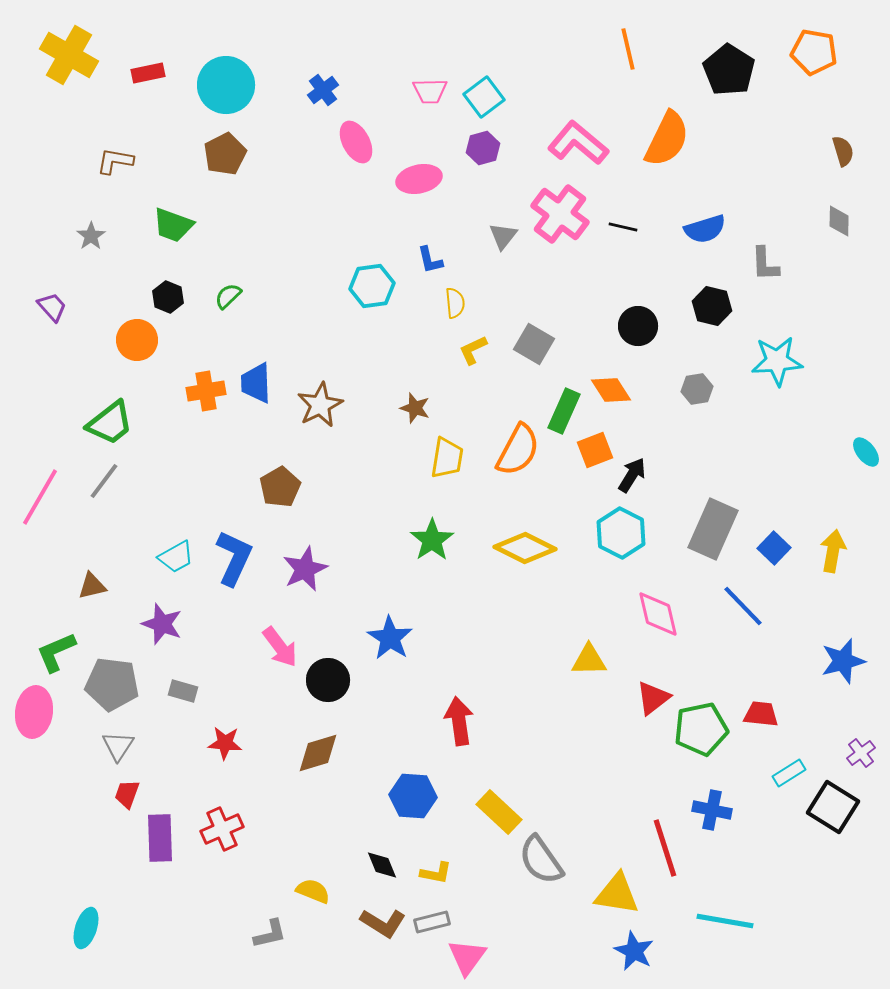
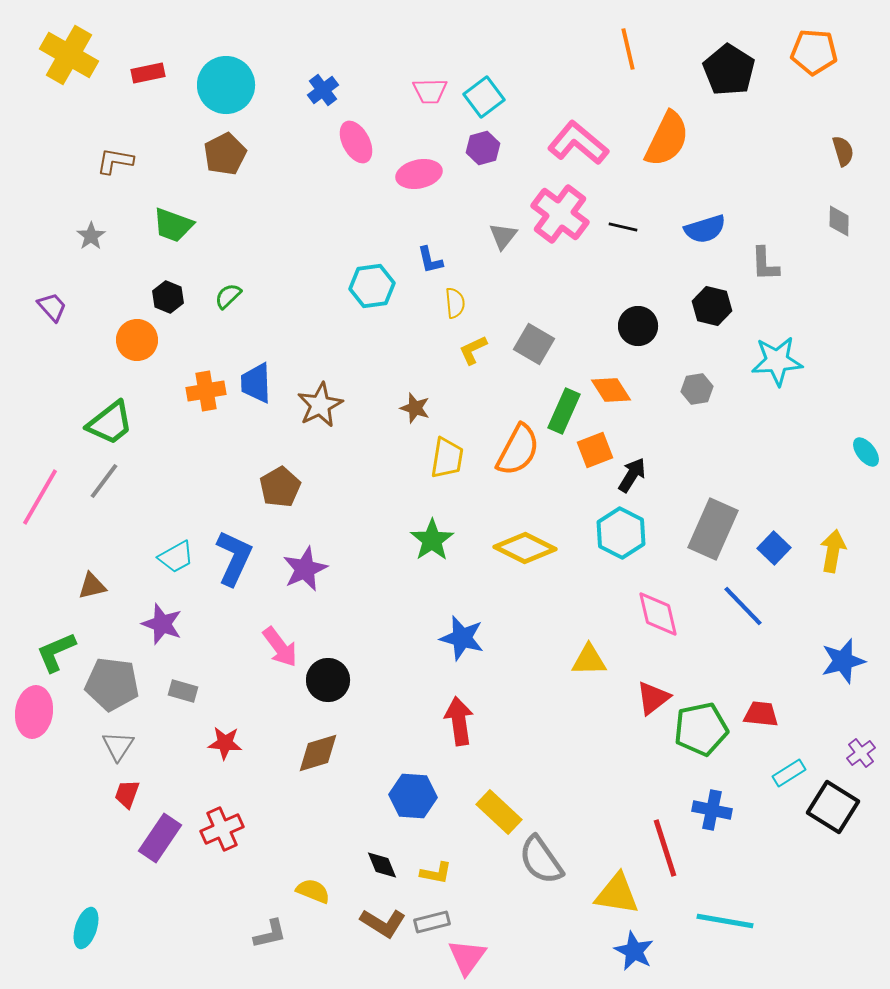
orange pentagon at (814, 52): rotated 6 degrees counterclockwise
pink ellipse at (419, 179): moved 5 px up
blue star at (390, 638): moved 72 px right; rotated 18 degrees counterclockwise
purple rectangle at (160, 838): rotated 36 degrees clockwise
